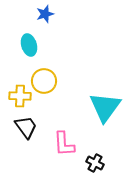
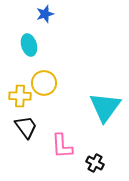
yellow circle: moved 2 px down
pink L-shape: moved 2 px left, 2 px down
